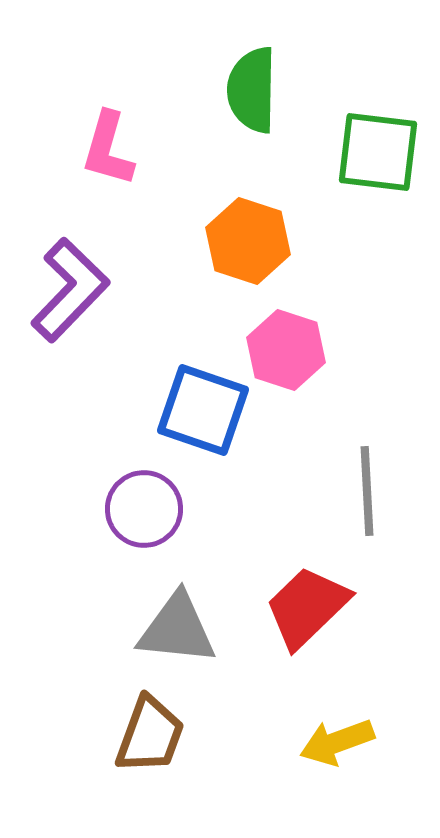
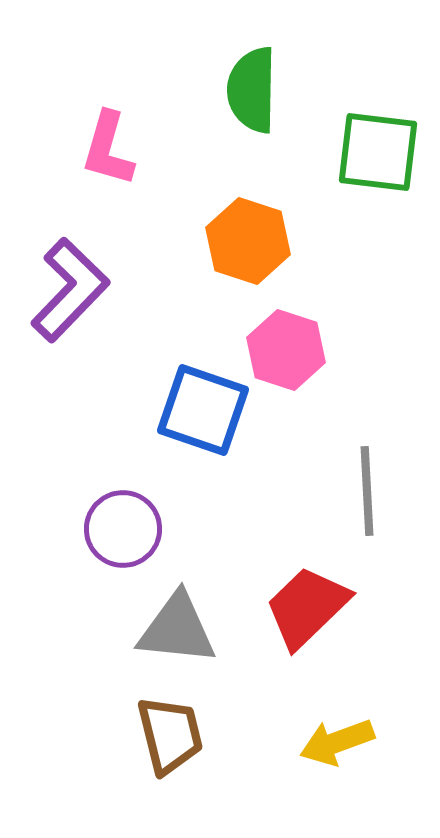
purple circle: moved 21 px left, 20 px down
brown trapezoid: moved 20 px right; rotated 34 degrees counterclockwise
